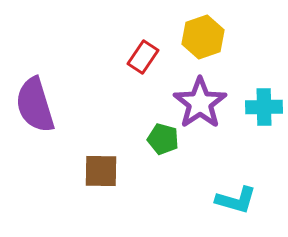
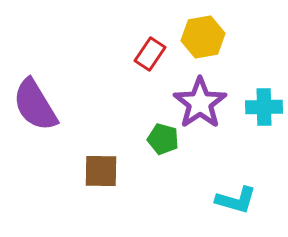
yellow hexagon: rotated 9 degrees clockwise
red rectangle: moved 7 px right, 3 px up
purple semicircle: rotated 14 degrees counterclockwise
